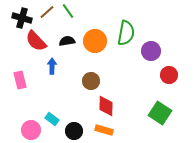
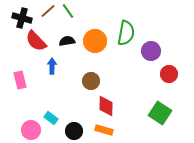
brown line: moved 1 px right, 1 px up
red circle: moved 1 px up
cyan rectangle: moved 1 px left, 1 px up
